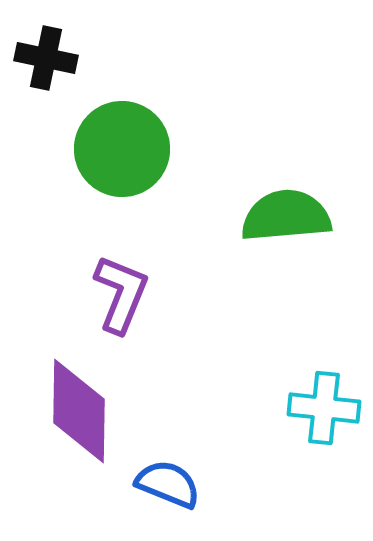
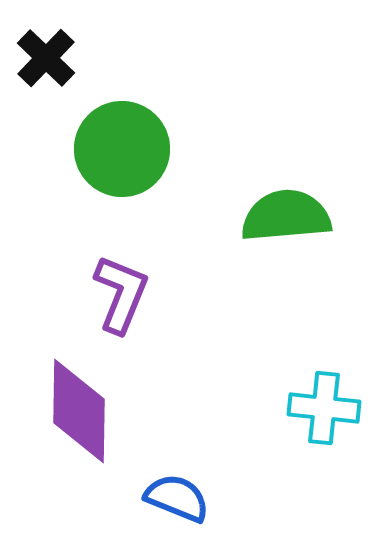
black cross: rotated 32 degrees clockwise
blue semicircle: moved 9 px right, 14 px down
